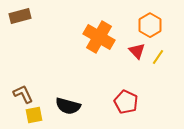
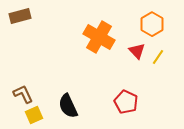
orange hexagon: moved 2 px right, 1 px up
black semicircle: rotated 50 degrees clockwise
yellow square: rotated 12 degrees counterclockwise
